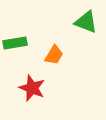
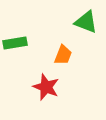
orange trapezoid: moved 9 px right; rotated 10 degrees counterclockwise
red star: moved 14 px right, 1 px up
